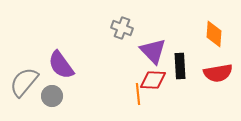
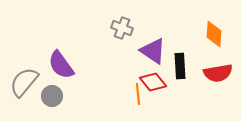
purple triangle: rotated 12 degrees counterclockwise
red diamond: moved 2 px down; rotated 48 degrees clockwise
